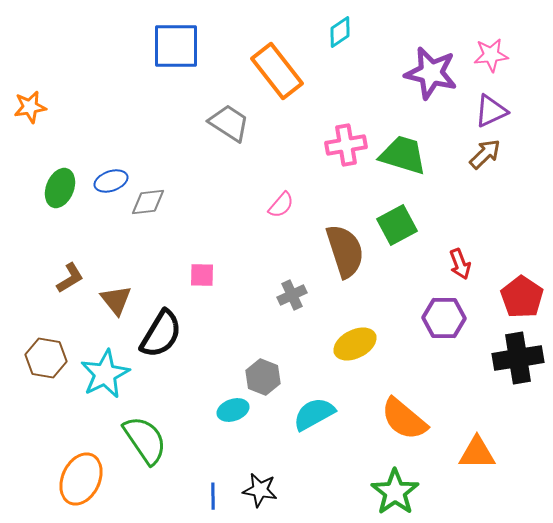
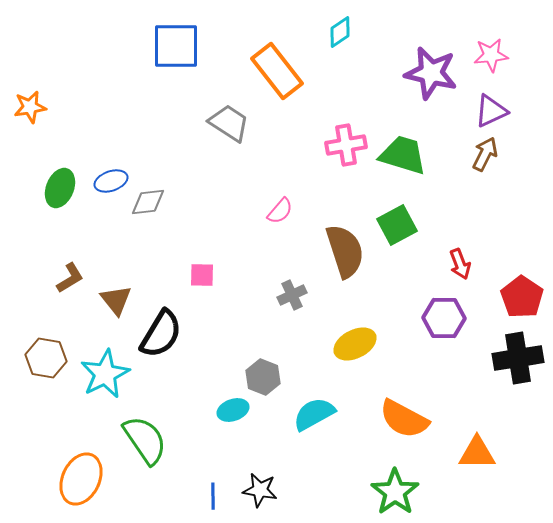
brown arrow: rotated 20 degrees counterclockwise
pink semicircle: moved 1 px left, 6 px down
orange semicircle: rotated 12 degrees counterclockwise
